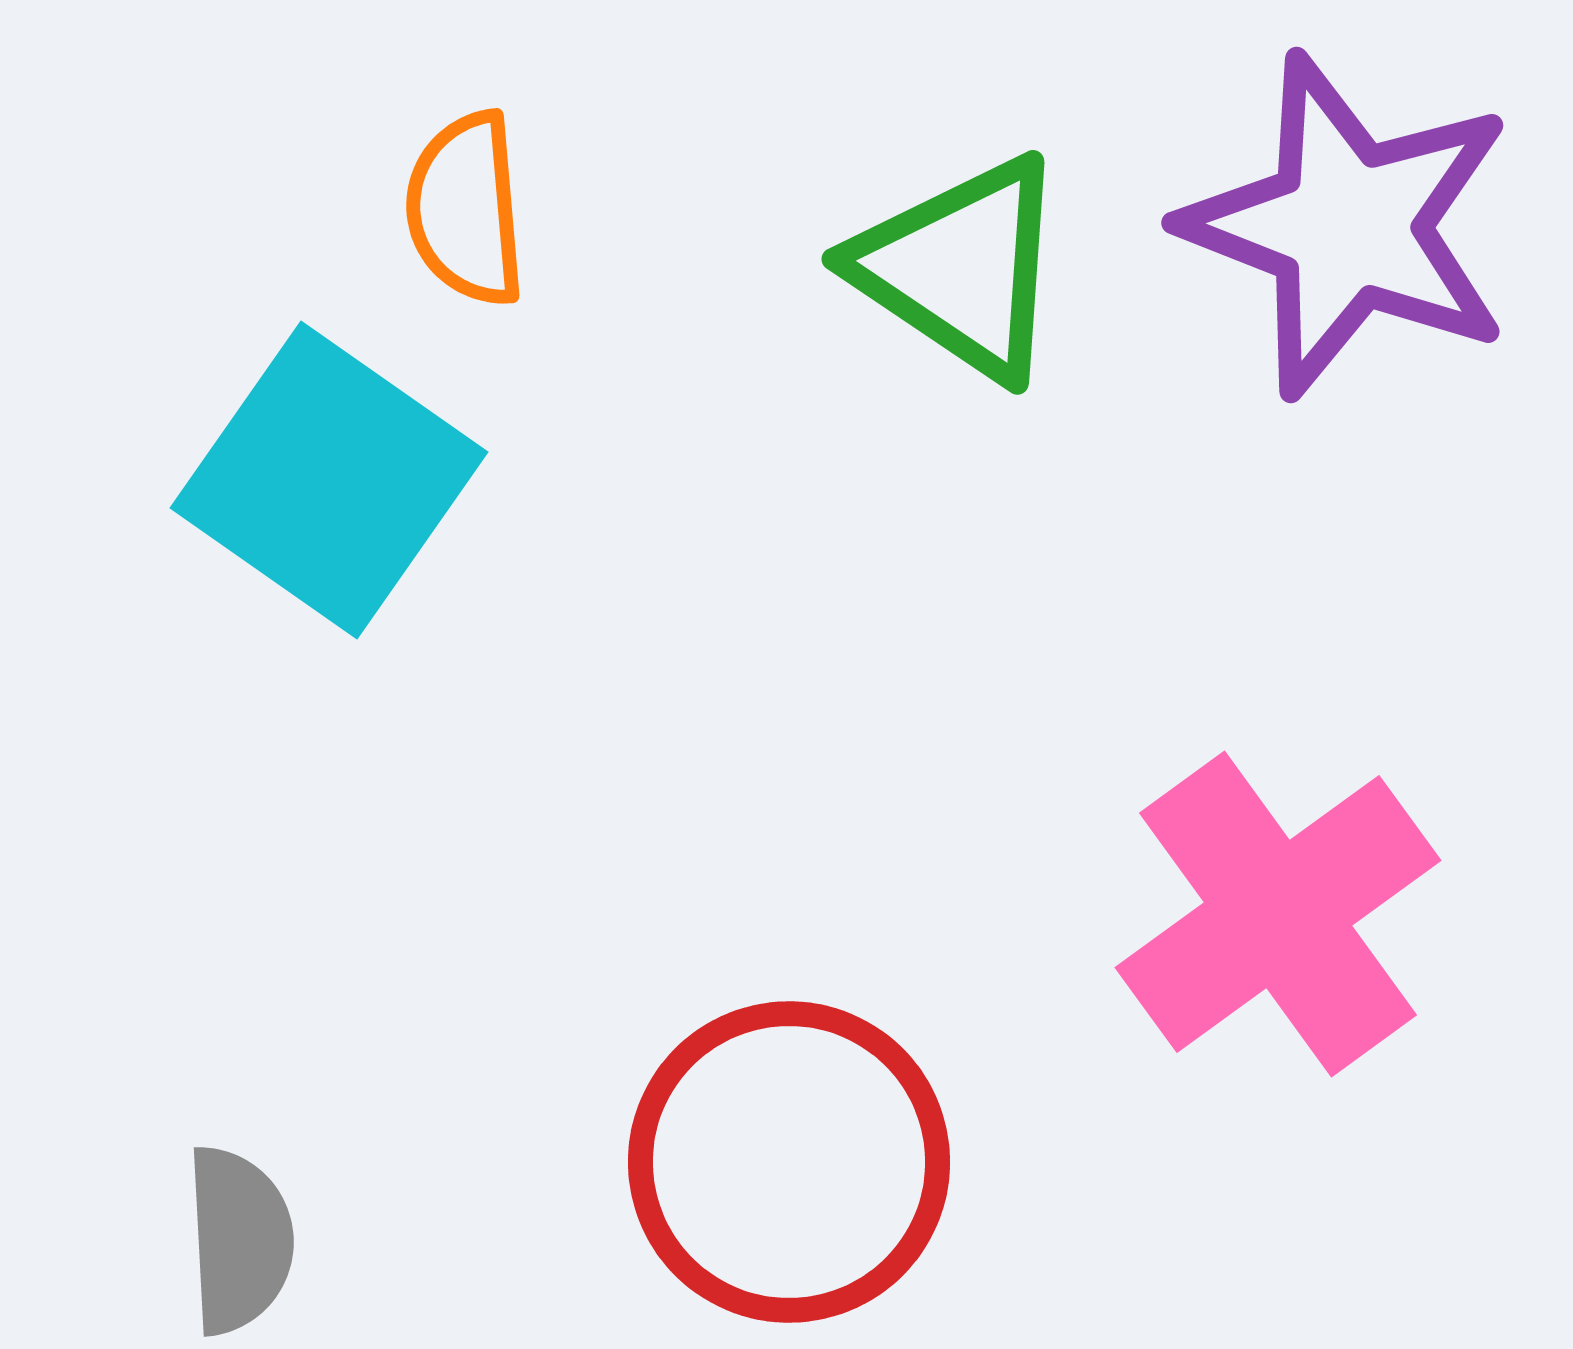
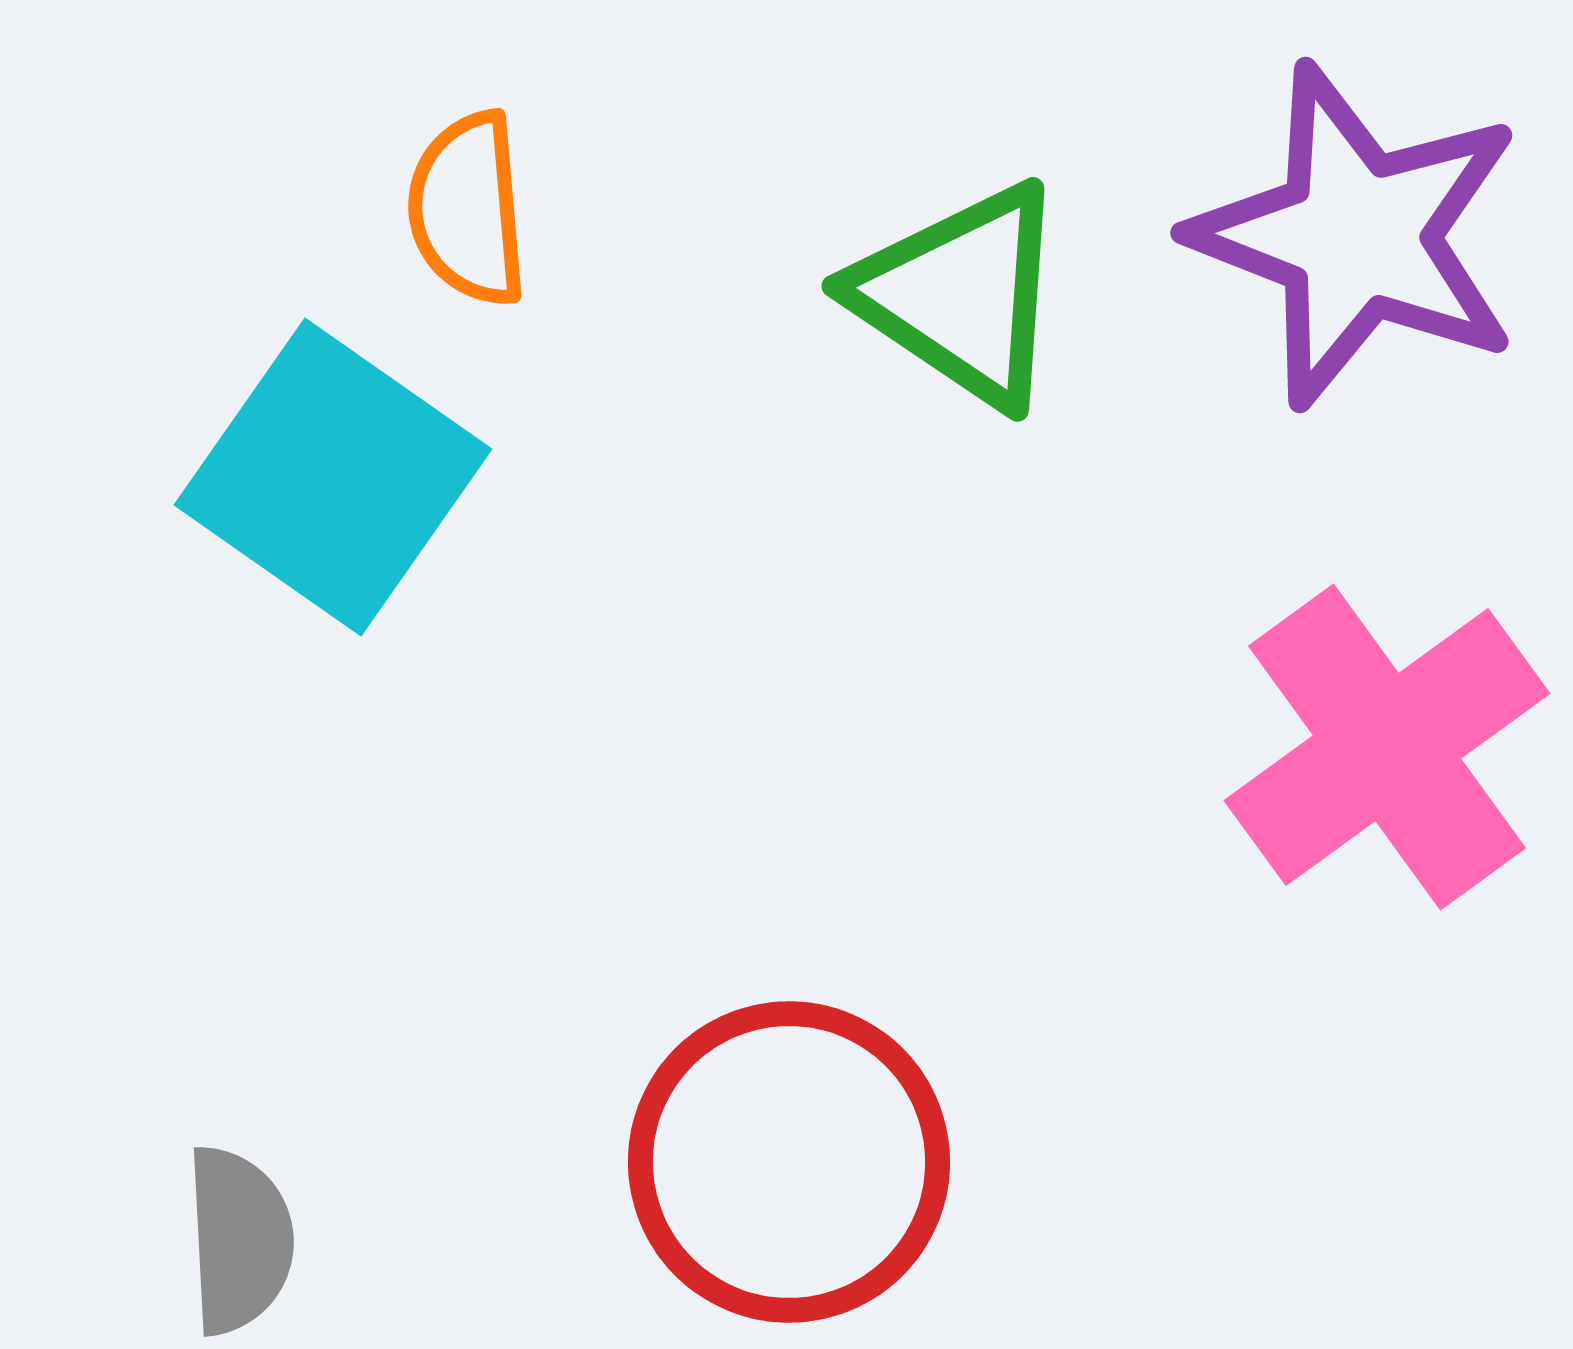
orange semicircle: moved 2 px right
purple star: moved 9 px right, 10 px down
green triangle: moved 27 px down
cyan square: moved 4 px right, 3 px up
pink cross: moved 109 px right, 167 px up
